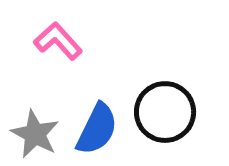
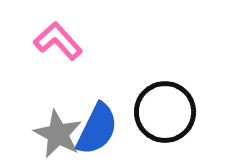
gray star: moved 23 px right
